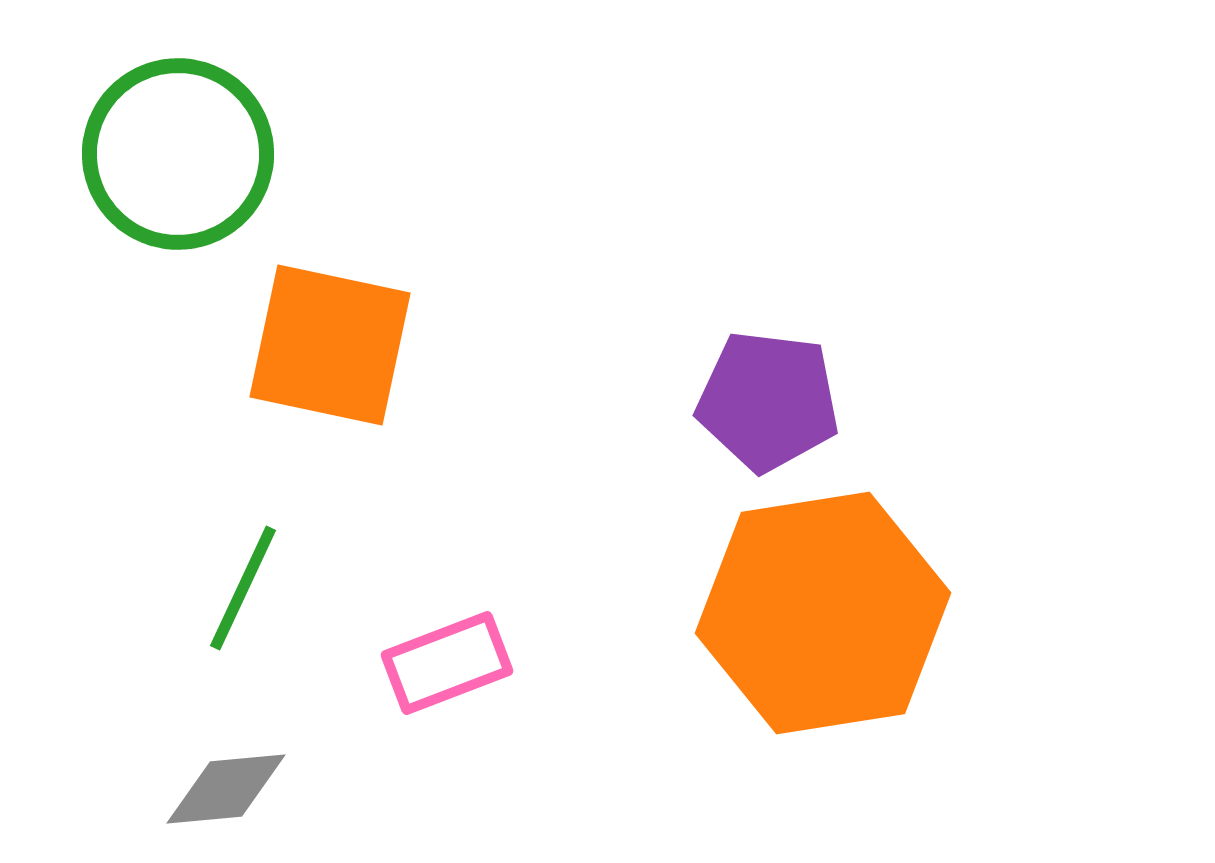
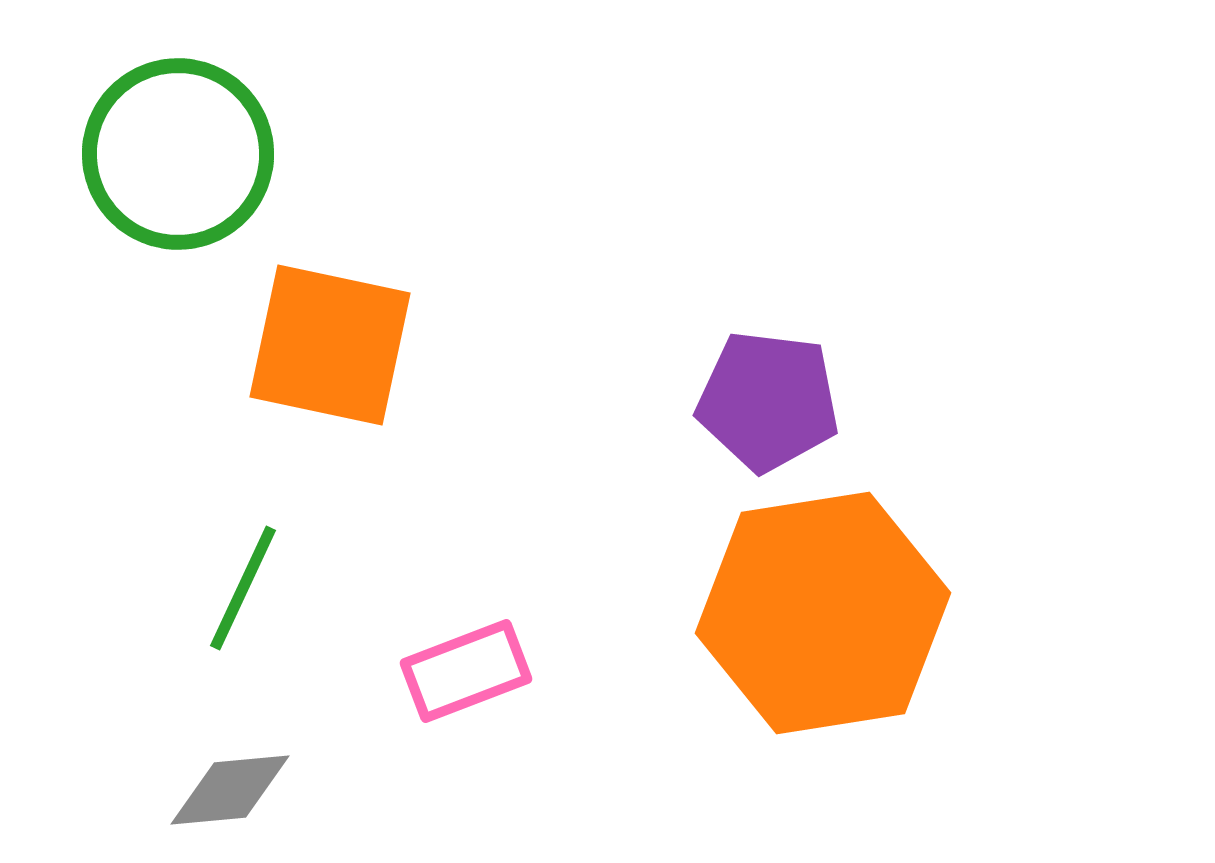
pink rectangle: moved 19 px right, 8 px down
gray diamond: moved 4 px right, 1 px down
